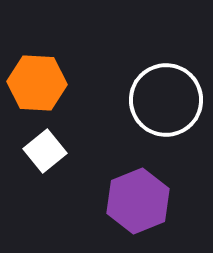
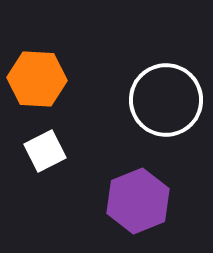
orange hexagon: moved 4 px up
white square: rotated 12 degrees clockwise
